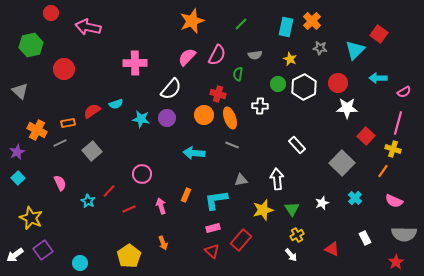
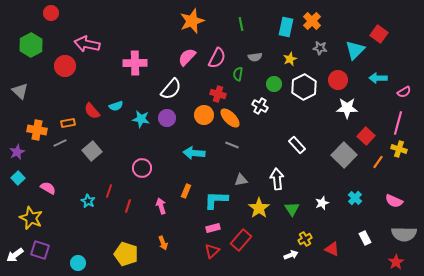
green line at (241, 24): rotated 56 degrees counterclockwise
pink arrow at (88, 27): moved 1 px left, 17 px down
green hexagon at (31, 45): rotated 15 degrees counterclockwise
pink semicircle at (217, 55): moved 3 px down
gray semicircle at (255, 55): moved 2 px down
yellow star at (290, 59): rotated 24 degrees clockwise
red circle at (64, 69): moved 1 px right, 3 px up
red circle at (338, 83): moved 3 px up
green circle at (278, 84): moved 4 px left
cyan semicircle at (116, 104): moved 2 px down
white cross at (260, 106): rotated 28 degrees clockwise
red semicircle at (92, 111): rotated 96 degrees counterclockwise
orange ellipse at (230, 118): rotated 25 degrees counterclockwise
orange cross at (37, 130): rotated 18 degrees counterclockwise
yellow cross at (393, 149): moved 6 px right
gray square at (342, 163): moved 2 px right, 8 px up
orange line at (383, 171): moved 5 px left, 9 px up
pink circle at (142, 174): moved 6 px up
pink semicircle at (60, 183): moved 12 px left, 5 px down; rotated 35 degrees counterclockwise
red line at (109, 191): rotated 24 degrees counterclockwise
orange rectangle at (186, 195): moved 4 px up
cyan L-shape at (216, 200): rotated 10 degrees clockwise
red line at (129, 209): moved 1 px left, 3 px up; rotated 48 degrees counterclockwise
yellow star at (263, 210): moved 4 px left, 2 px up; rotated 20 degrees counterclockwise
yellow cross at (297, 235): moved 8 px right, 4 px down
purple square at (43, 250): moved 3 px left; rotated 36 degrees counterclockwise
red triangle at (212, 251): rotated 35 degrees clockwise
white arrow at (291, 255): rotated 72 degrees counterclockwise
yellow pentagon at (129, 256): moved 3 px left, 2 px up; rotated 20 degrees counterclockwise
cyan circle at (80, 263): moved 2 px left
